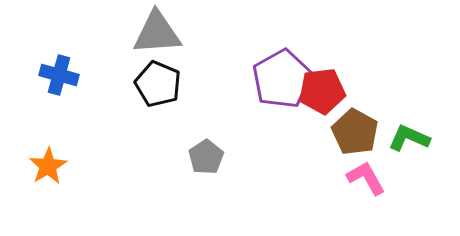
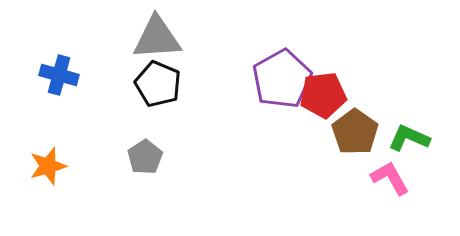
gray triangle: moved 5 px down
red pentagon: moved 1 px right, 4 px down
brown pentagon: rotated 6 degrees clockwise
gray pentagon: moved 61 px left
orange star: rotated 15 degrees clockwise
pink L-shape: moved 24 px right
